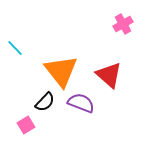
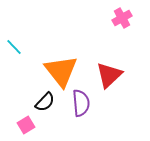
pink cross: moved 1 px left, 6 px up
cyan line: moved 1 px left, 1 px up
red triangle: rotated 36 degrees clockwise
purple semicircle: rotated 64 degrees clockwise
